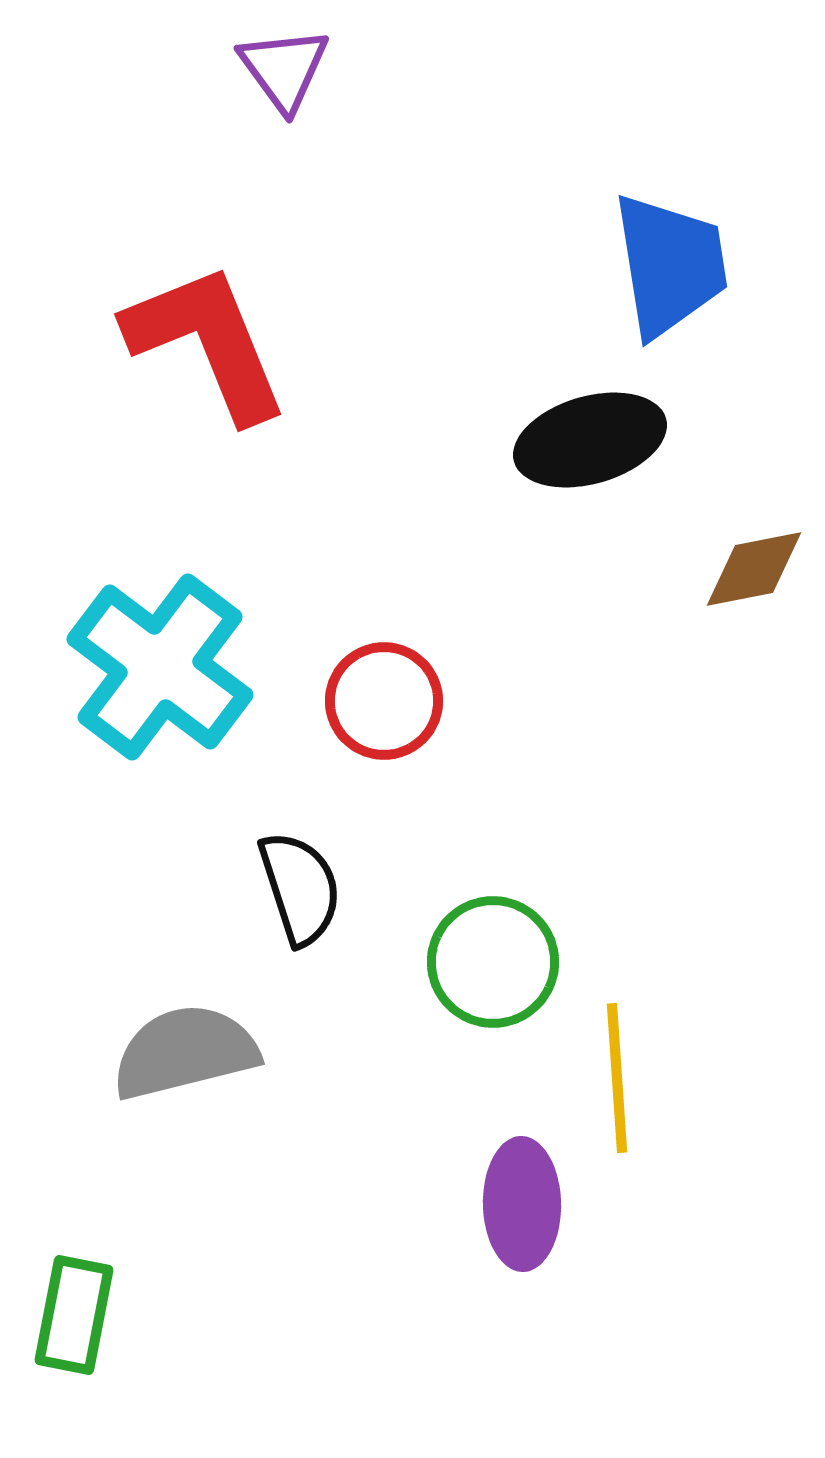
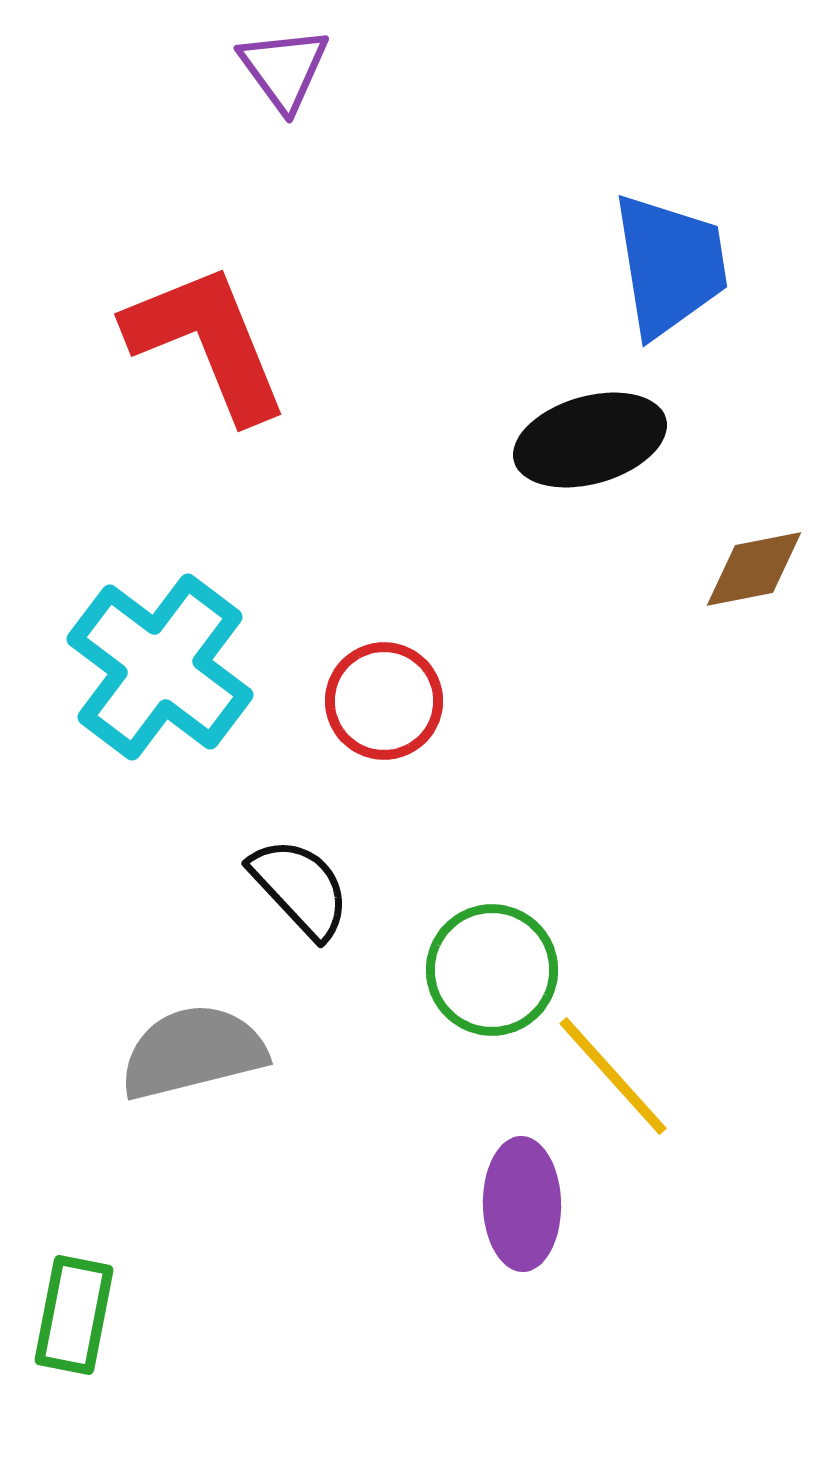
black semicircle: rotated 25 degrees counterclockwise
green circle: moved 1 px left, 8 px down
gray semicircle: moved 8 px right
yellow line: moved 4 px left, 2 px up; rotated 38 degrees counterclockwise
